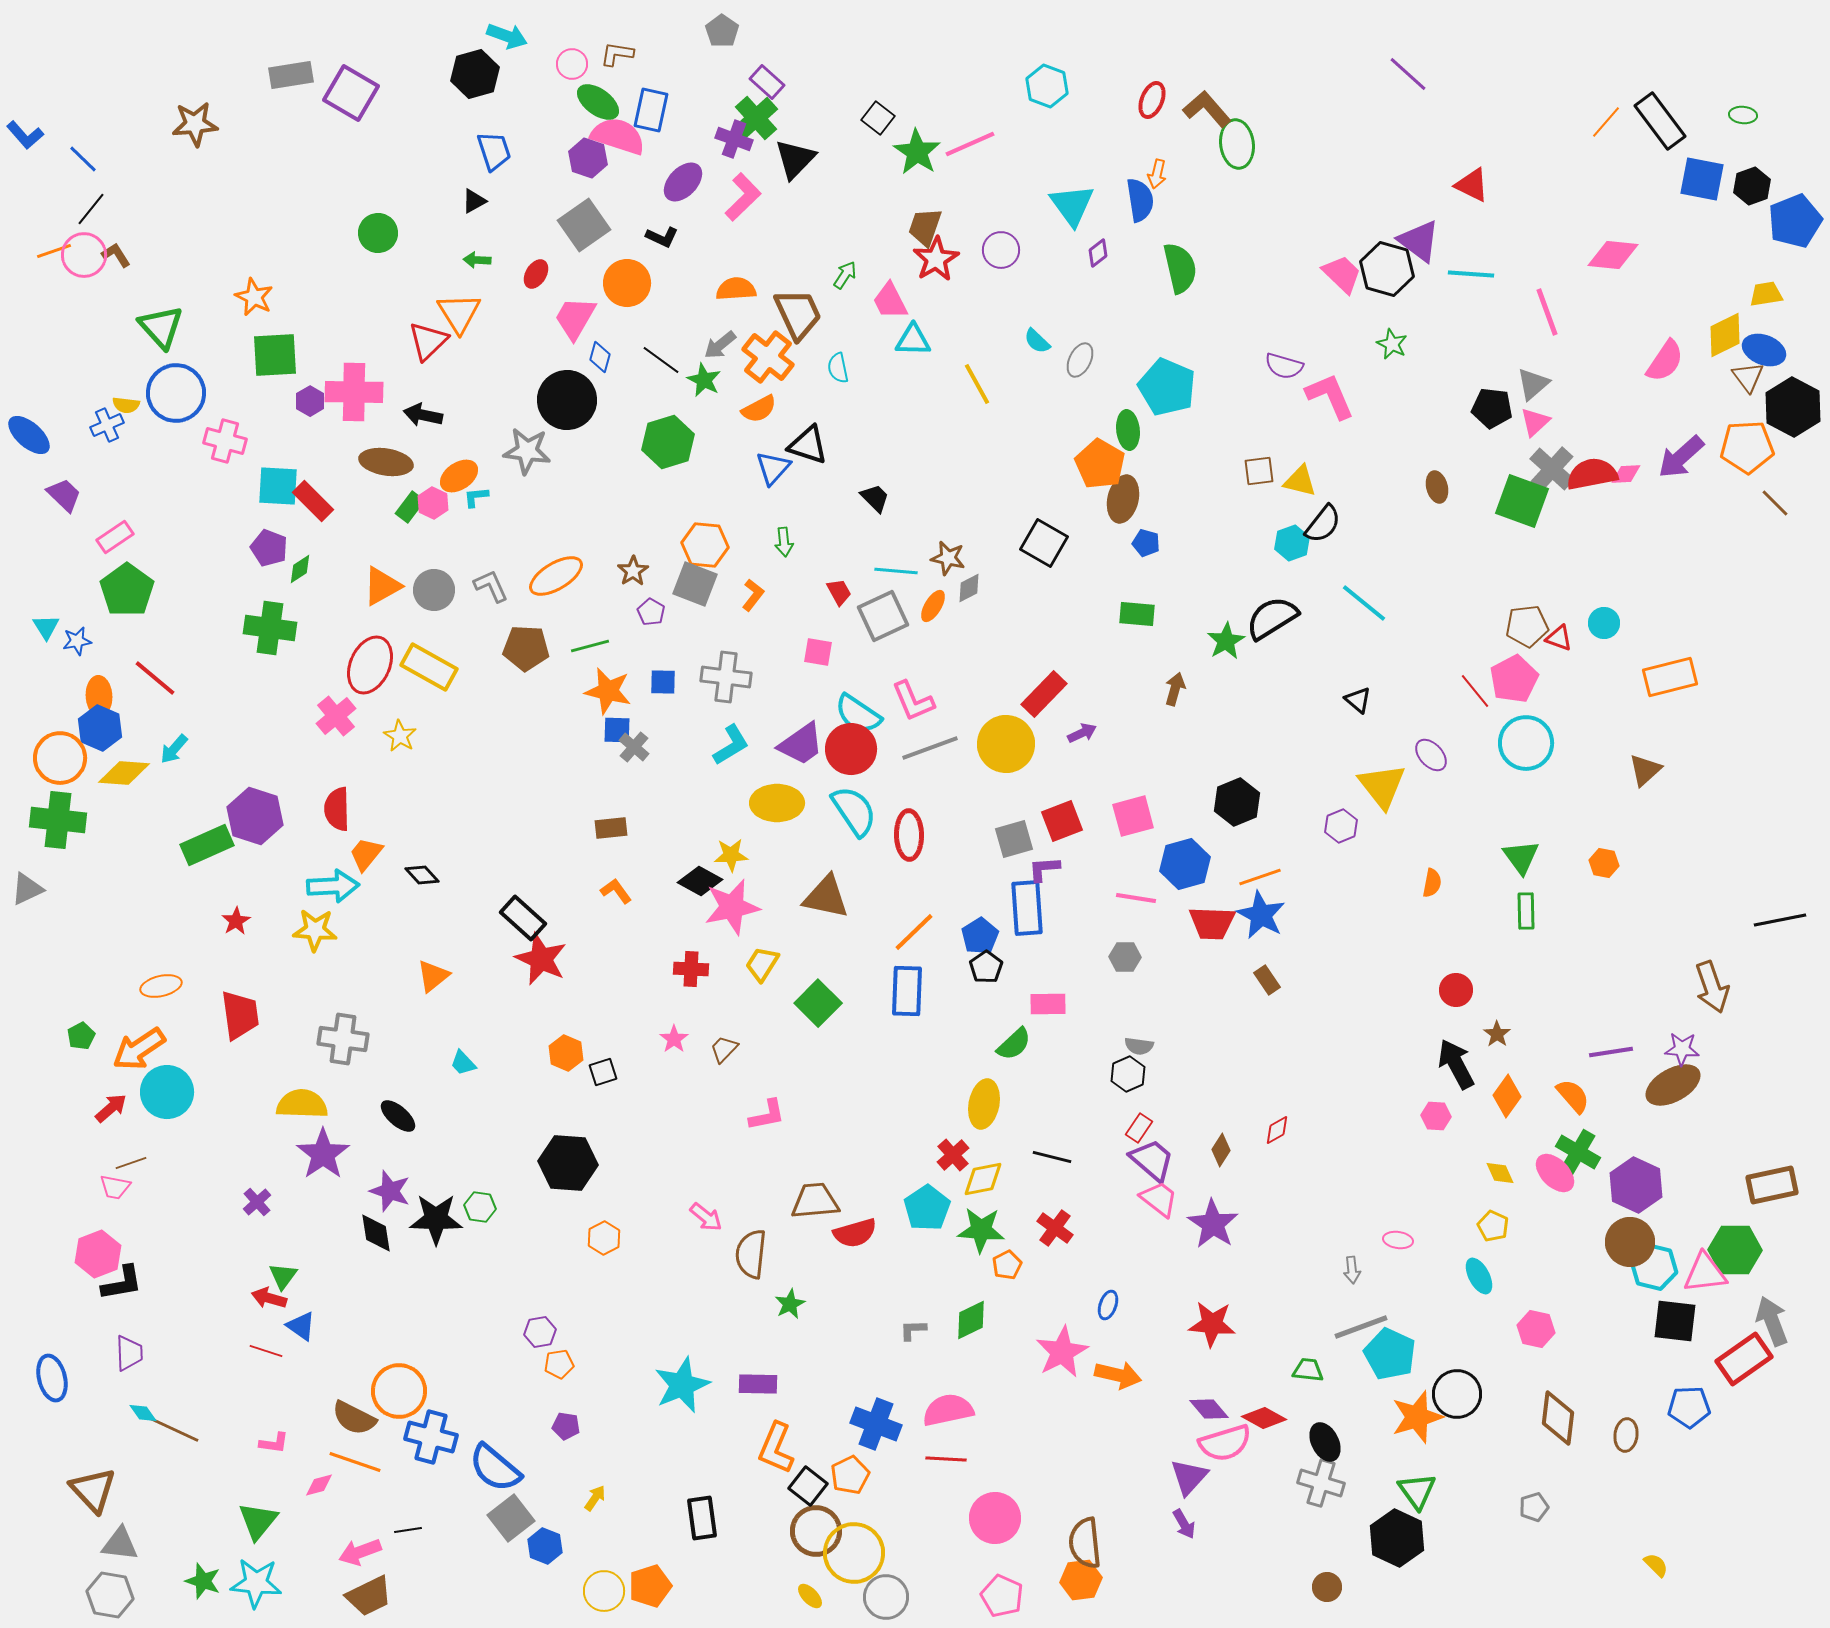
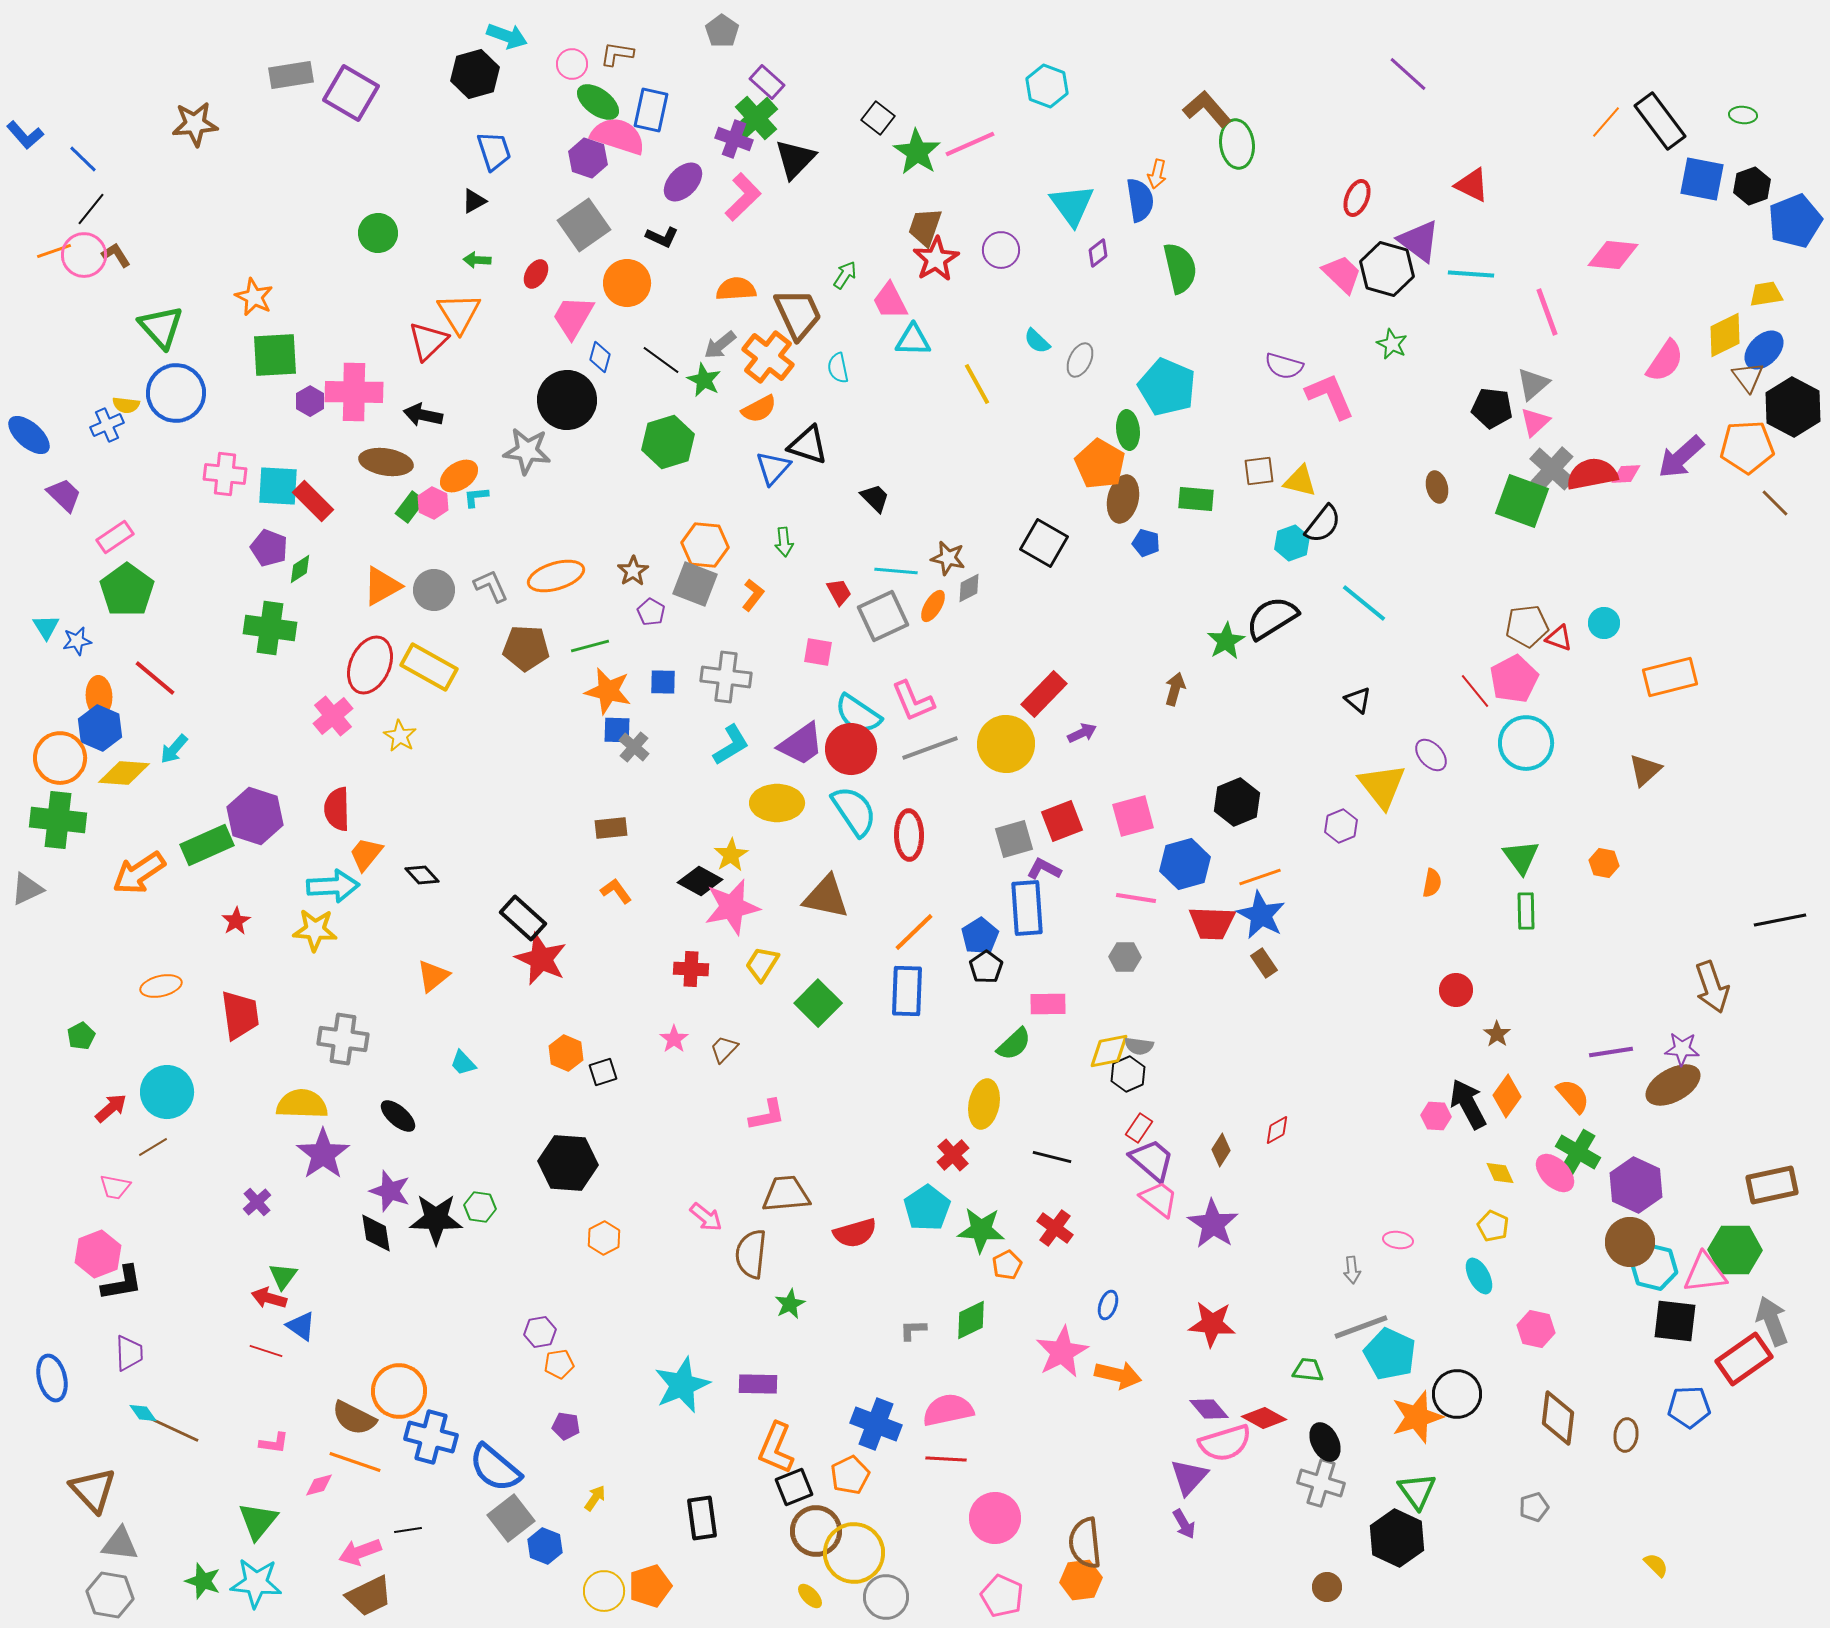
red ellipse at (1152, 100): moved 205 px right, 98 px down
pink trapezoid at (575, 318): moved 2 px left, 1 px up
blue ellipse at (1764, 350): rotated 66 degrees counterclockwise
pink cross at (225, 441): moved 33 px down; rotated 9 degrees counterclockwise
orange ellipse at (556, 576): rotated 14 degrees clockwise
green rectangle at (1137, 614): moved 59 px right, 115 px up
pink cross at (336, 716): moved 3 px left
yellow star at (731, 855): rotated 28 degrees counterclockwise
purple L-shape at (1044, 869): rotated 32 degrees clockwise
brown rectangle at (1267, 980): moved 3 px left, 17 px up
orange arrow at (139, 1049): moved 176 px up
black arrow at (1456, 1064): moved 12 px right, 40 px down
brown line at (131, 1163): moved 22 px right, 16 px up; rotated 12 degrees counterclockwise
yellow diamond at (983, 1179): moved 126 px right, 128 px up
brown trapezoid at (815, 1201): moved 29 px left, 7 px up
black square at (808, 1486): moved 14 px left, 1 px down; rotated 30 degrees clockwise
